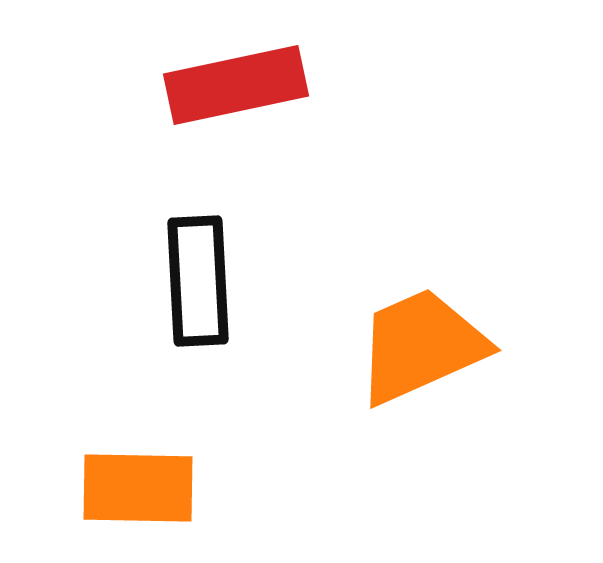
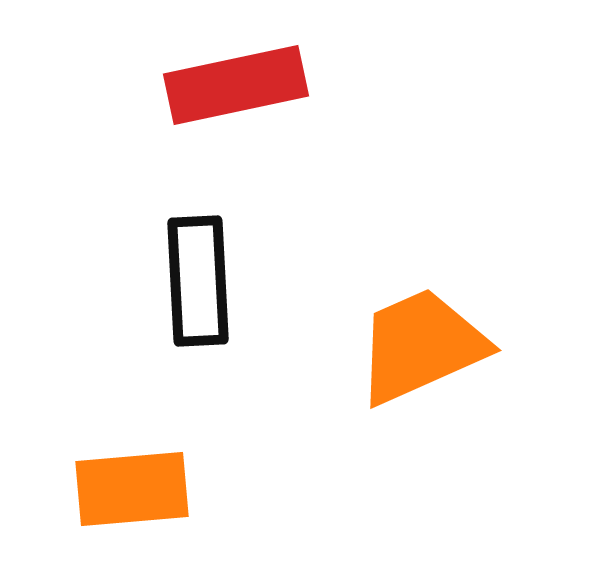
orange rectangle: moved 6 px left, 1 px down; rotated 6 degrees counterclockwise
